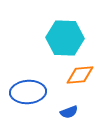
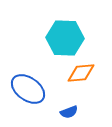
orange diamond: moved 1 px right, 2 px up
blue ellipse: moved 3 px up; rotated 40 degrees clockwise
